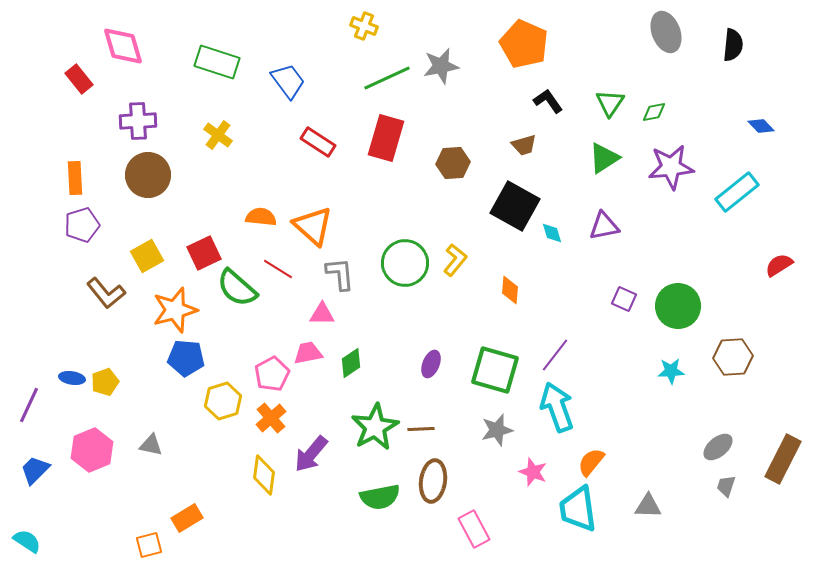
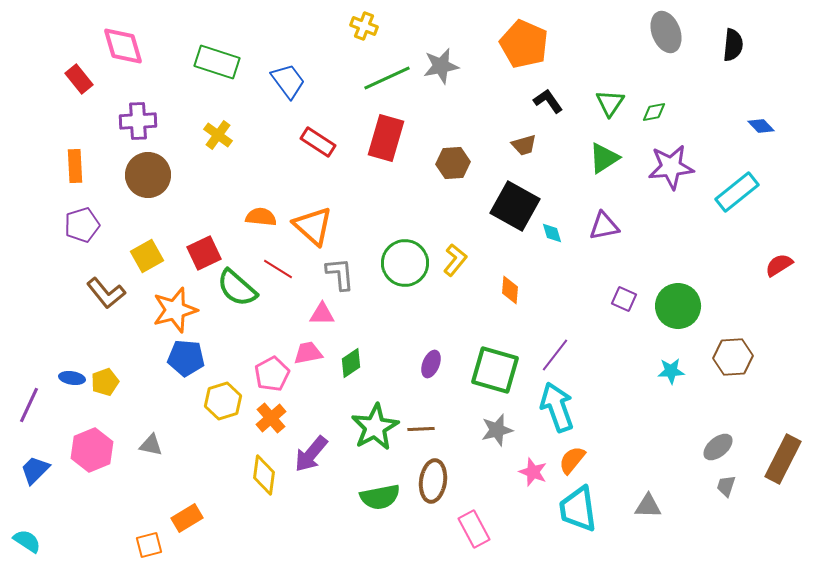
orange rectangle at (75, 178): moved 12 px up
orange semicircle at (591, 462): moved 19 px left, 2 px up
